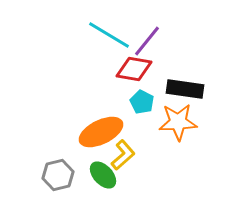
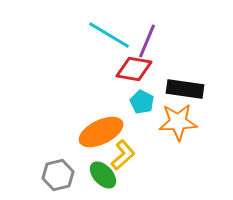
purple line: rotated 16 degrees counterclockwise
